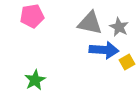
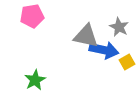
gray triangle: moved 4 px left, 13 px down
blue arrow: rotated 8 degrees clockwise
